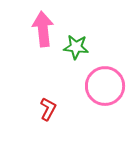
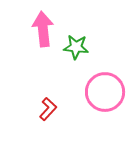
pink circle: moved 6 px down
red L-shape: rotated 15 degrees clockwise
